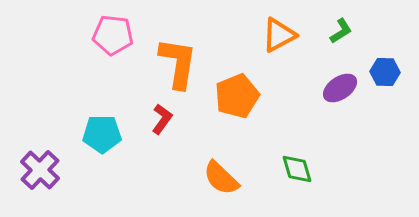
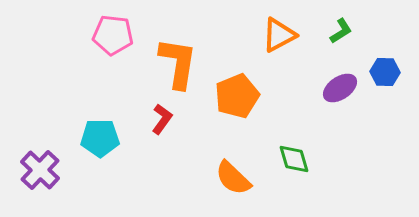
cyan pentagon: moved 2 px left, 4 px down
green diamond: moved 3 px left, 10 px up
orange semicircle: moved 12 px right
